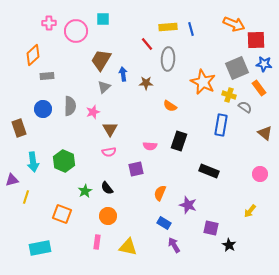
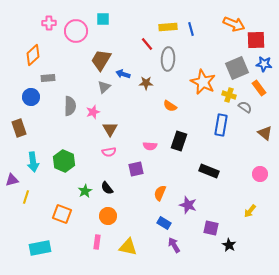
blue arrow at (123, 74): rotated 64 degrees counterclockwise
gray rectangle at (47, 76): moved 1 px right, 2 px down
blue circle at (43, 109): moved 12 px left, 12 px up
